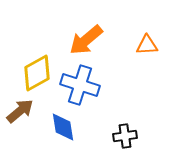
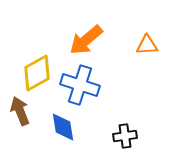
brown arrow: rotated 72 degrees counterclockwise
